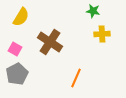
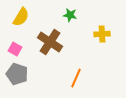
green star: moved 23 px left, 4 px down
gray pentagon: rotated 25 degrees counterclockwise
